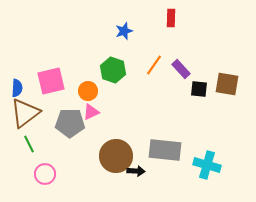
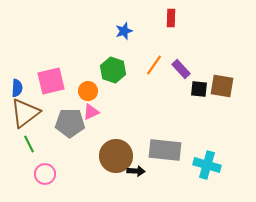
brown square: moved 5 px left, 2 px down
